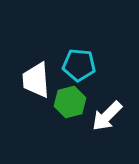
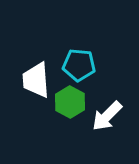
green hexagon: rotated 16 degrees counterclockwise
